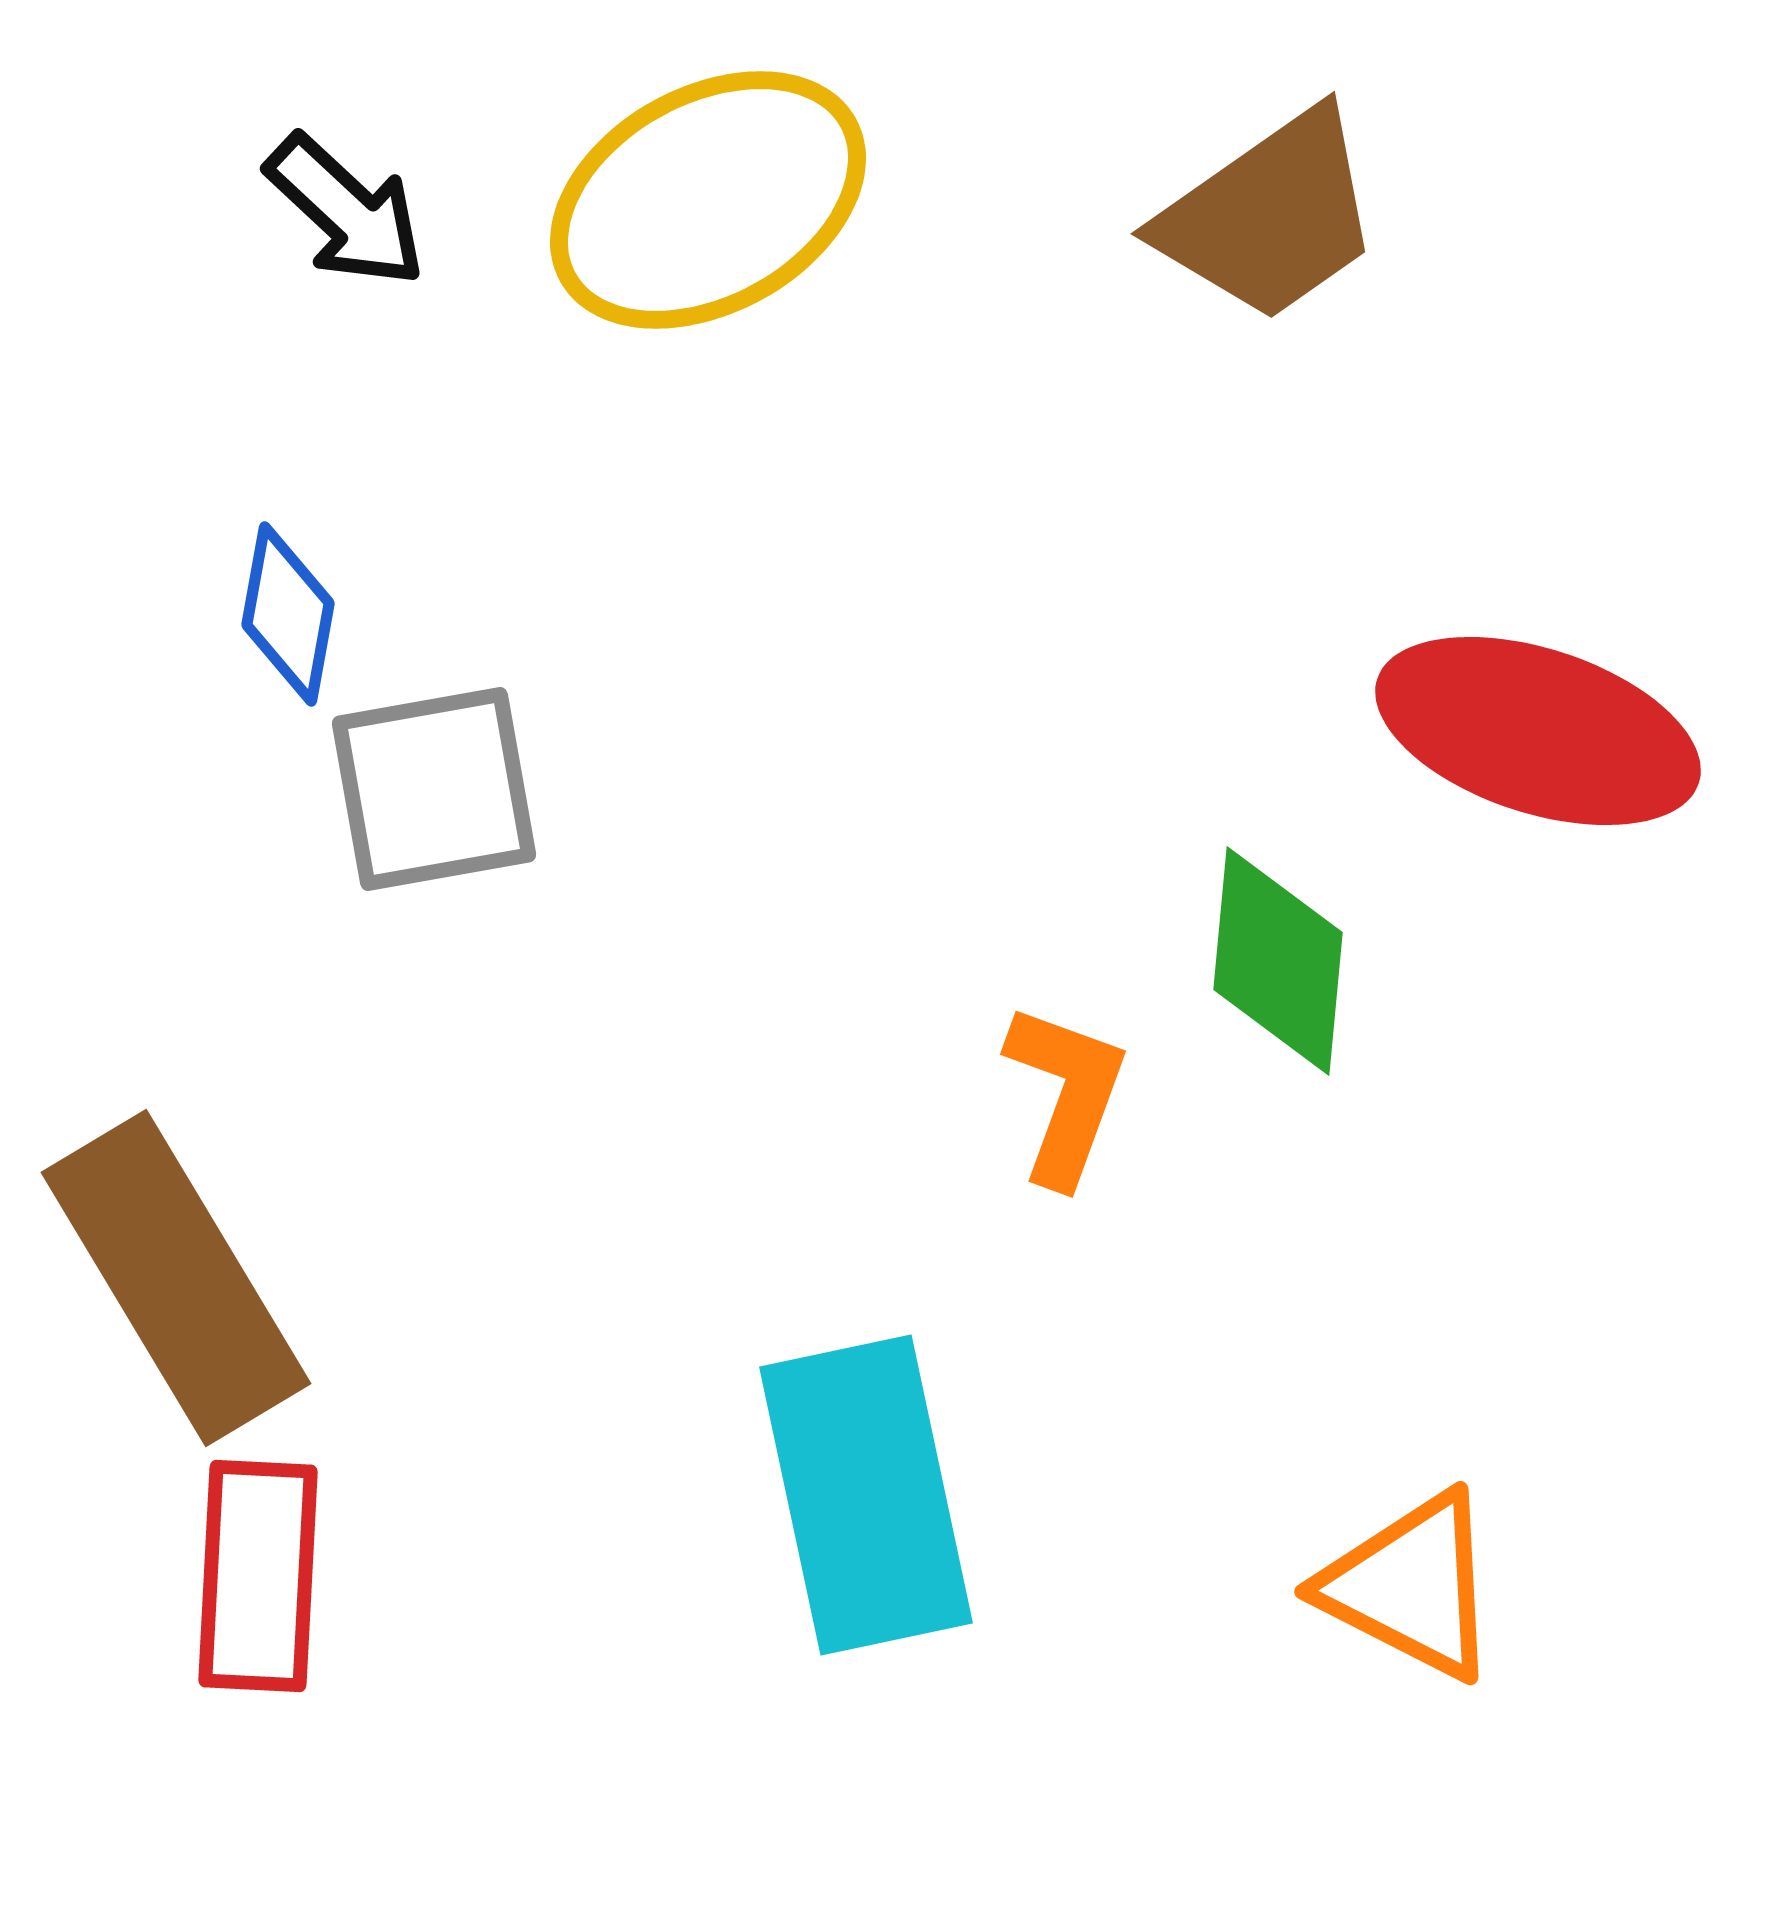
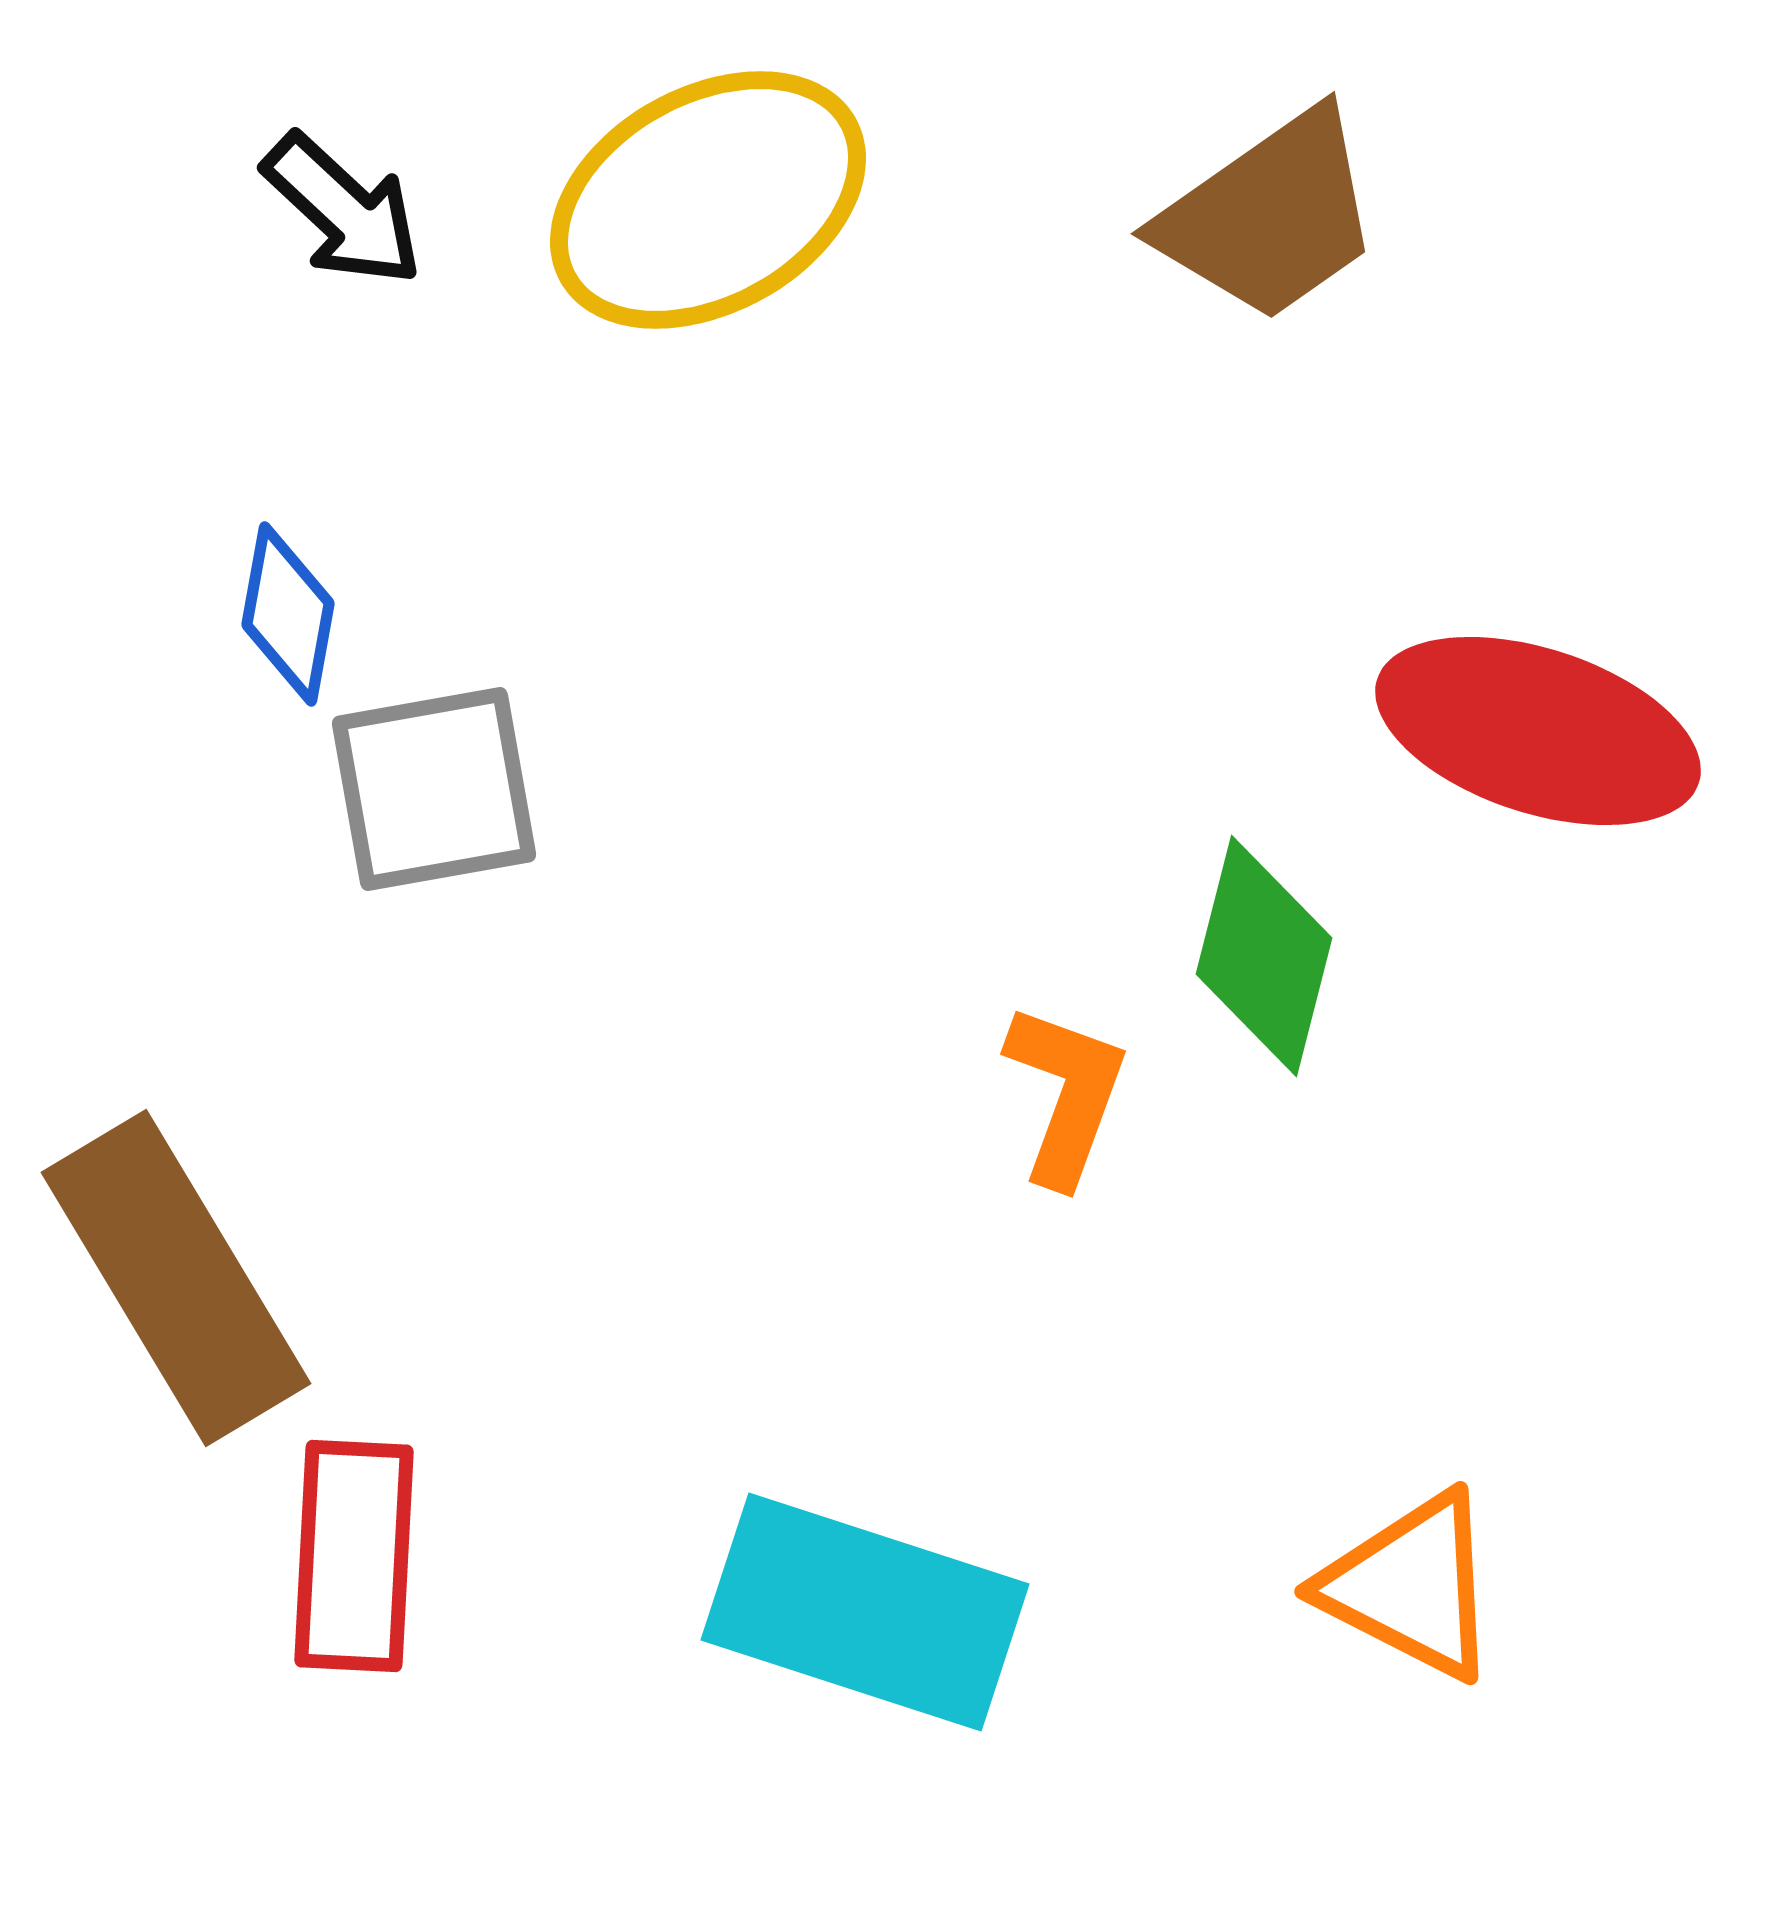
black arrow: moved 3 px left, 1 px up
green diamond: moved 14 px left, 5 px up; rotated 9 degrees clockwise
cyan rectangle: moved 1 px left, 117 px down; rotated 60 degrees counterclockwise
red rectangle: moved 96 px right, 20 px up
